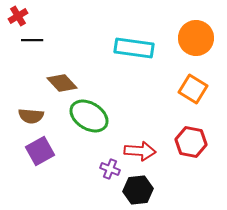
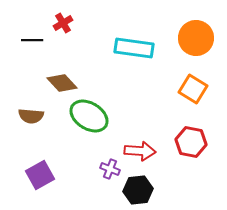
red cross: moved 45 px right, 7 px down
purple square: moved 24 px down
